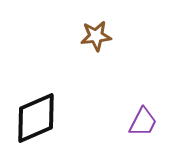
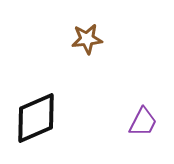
brown star: moved 9 px left, 3 px down
